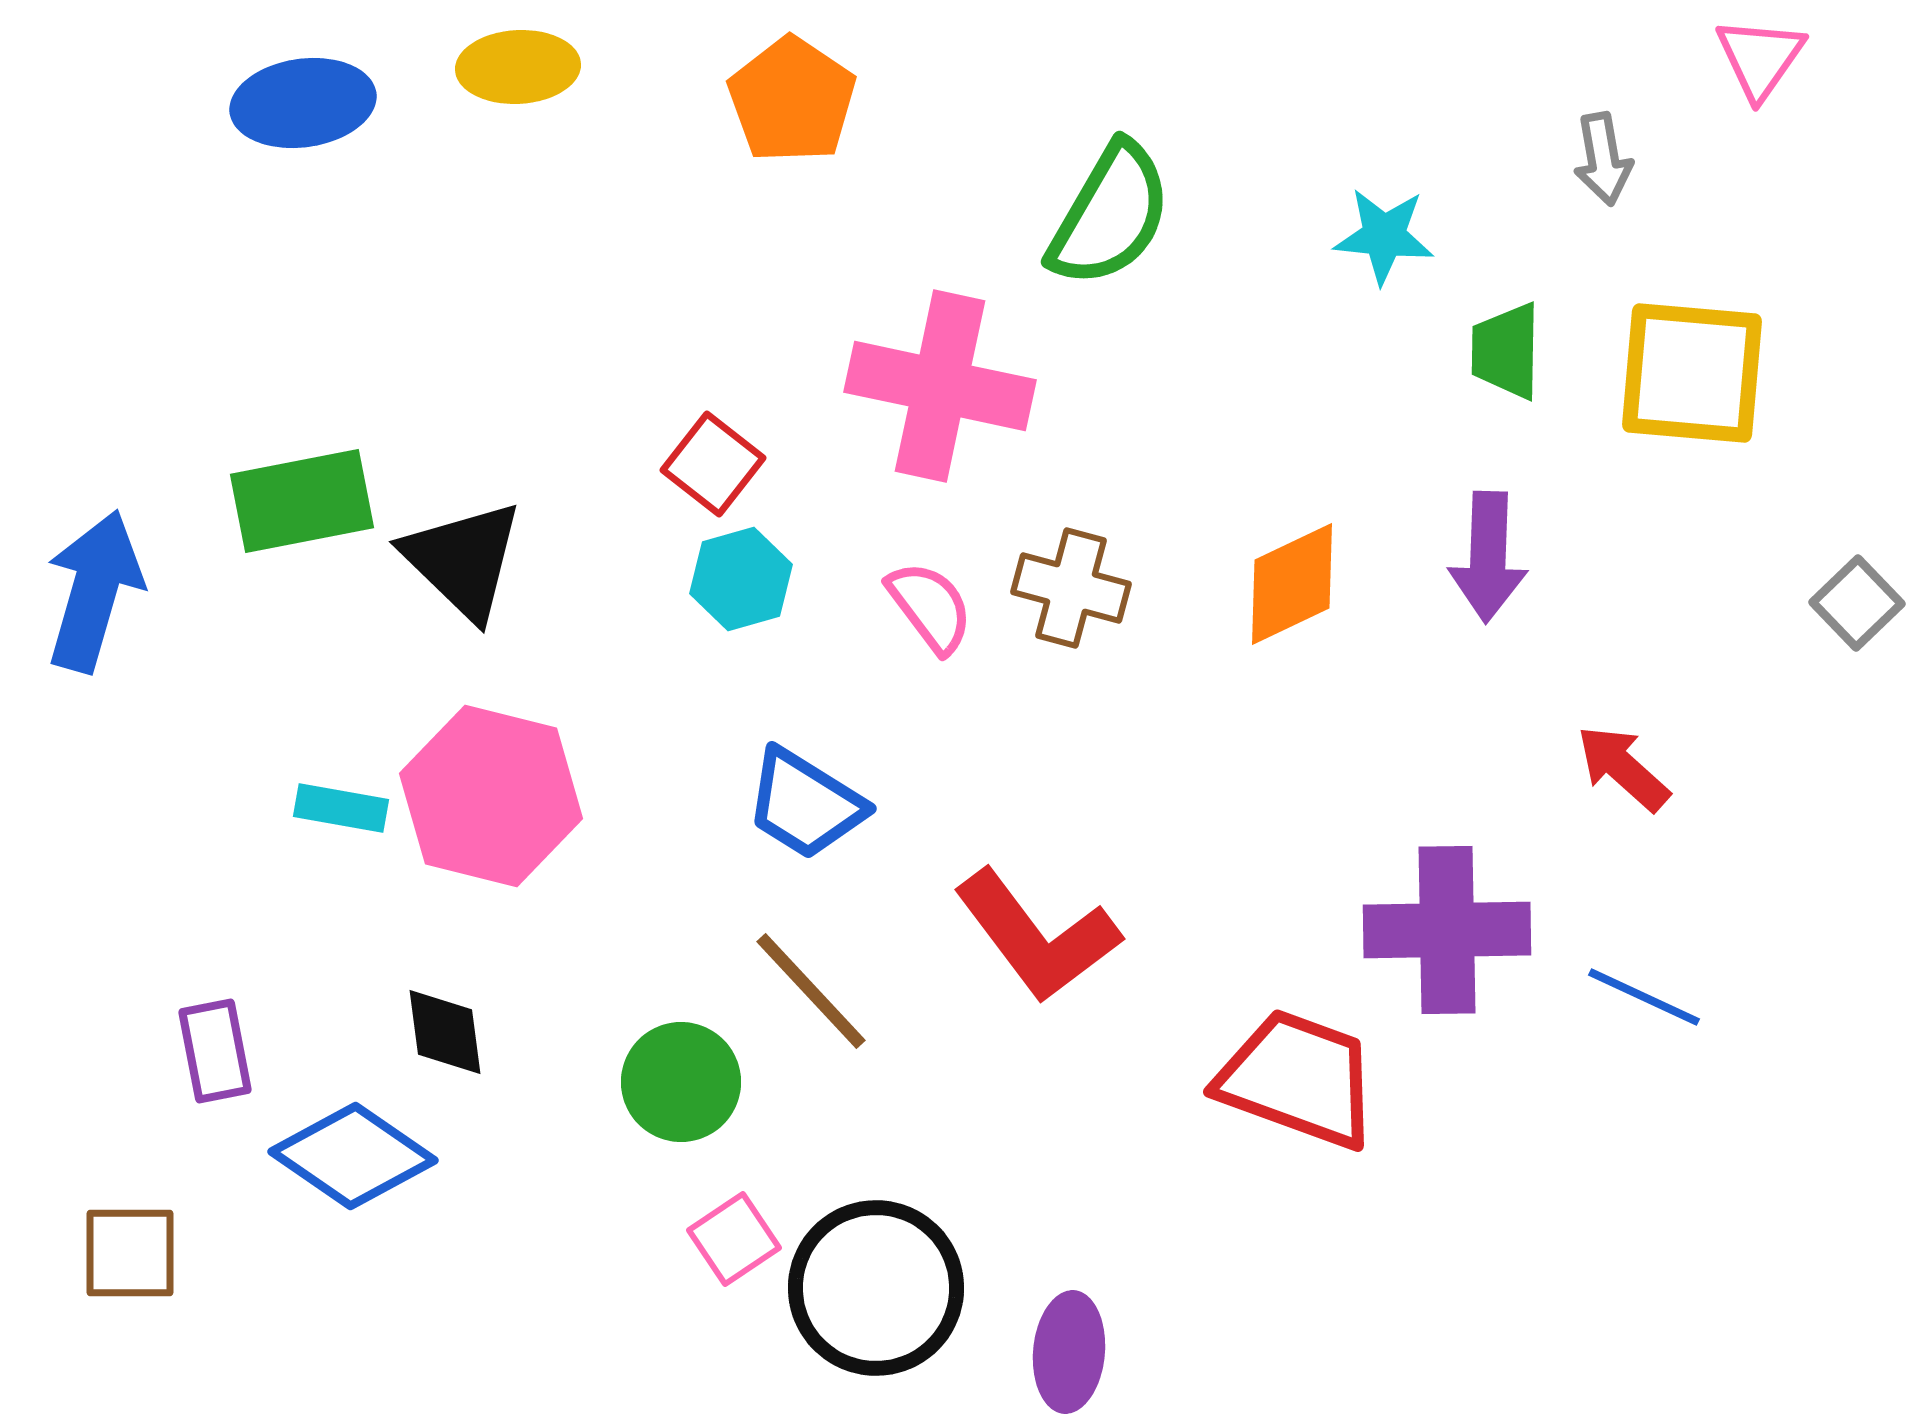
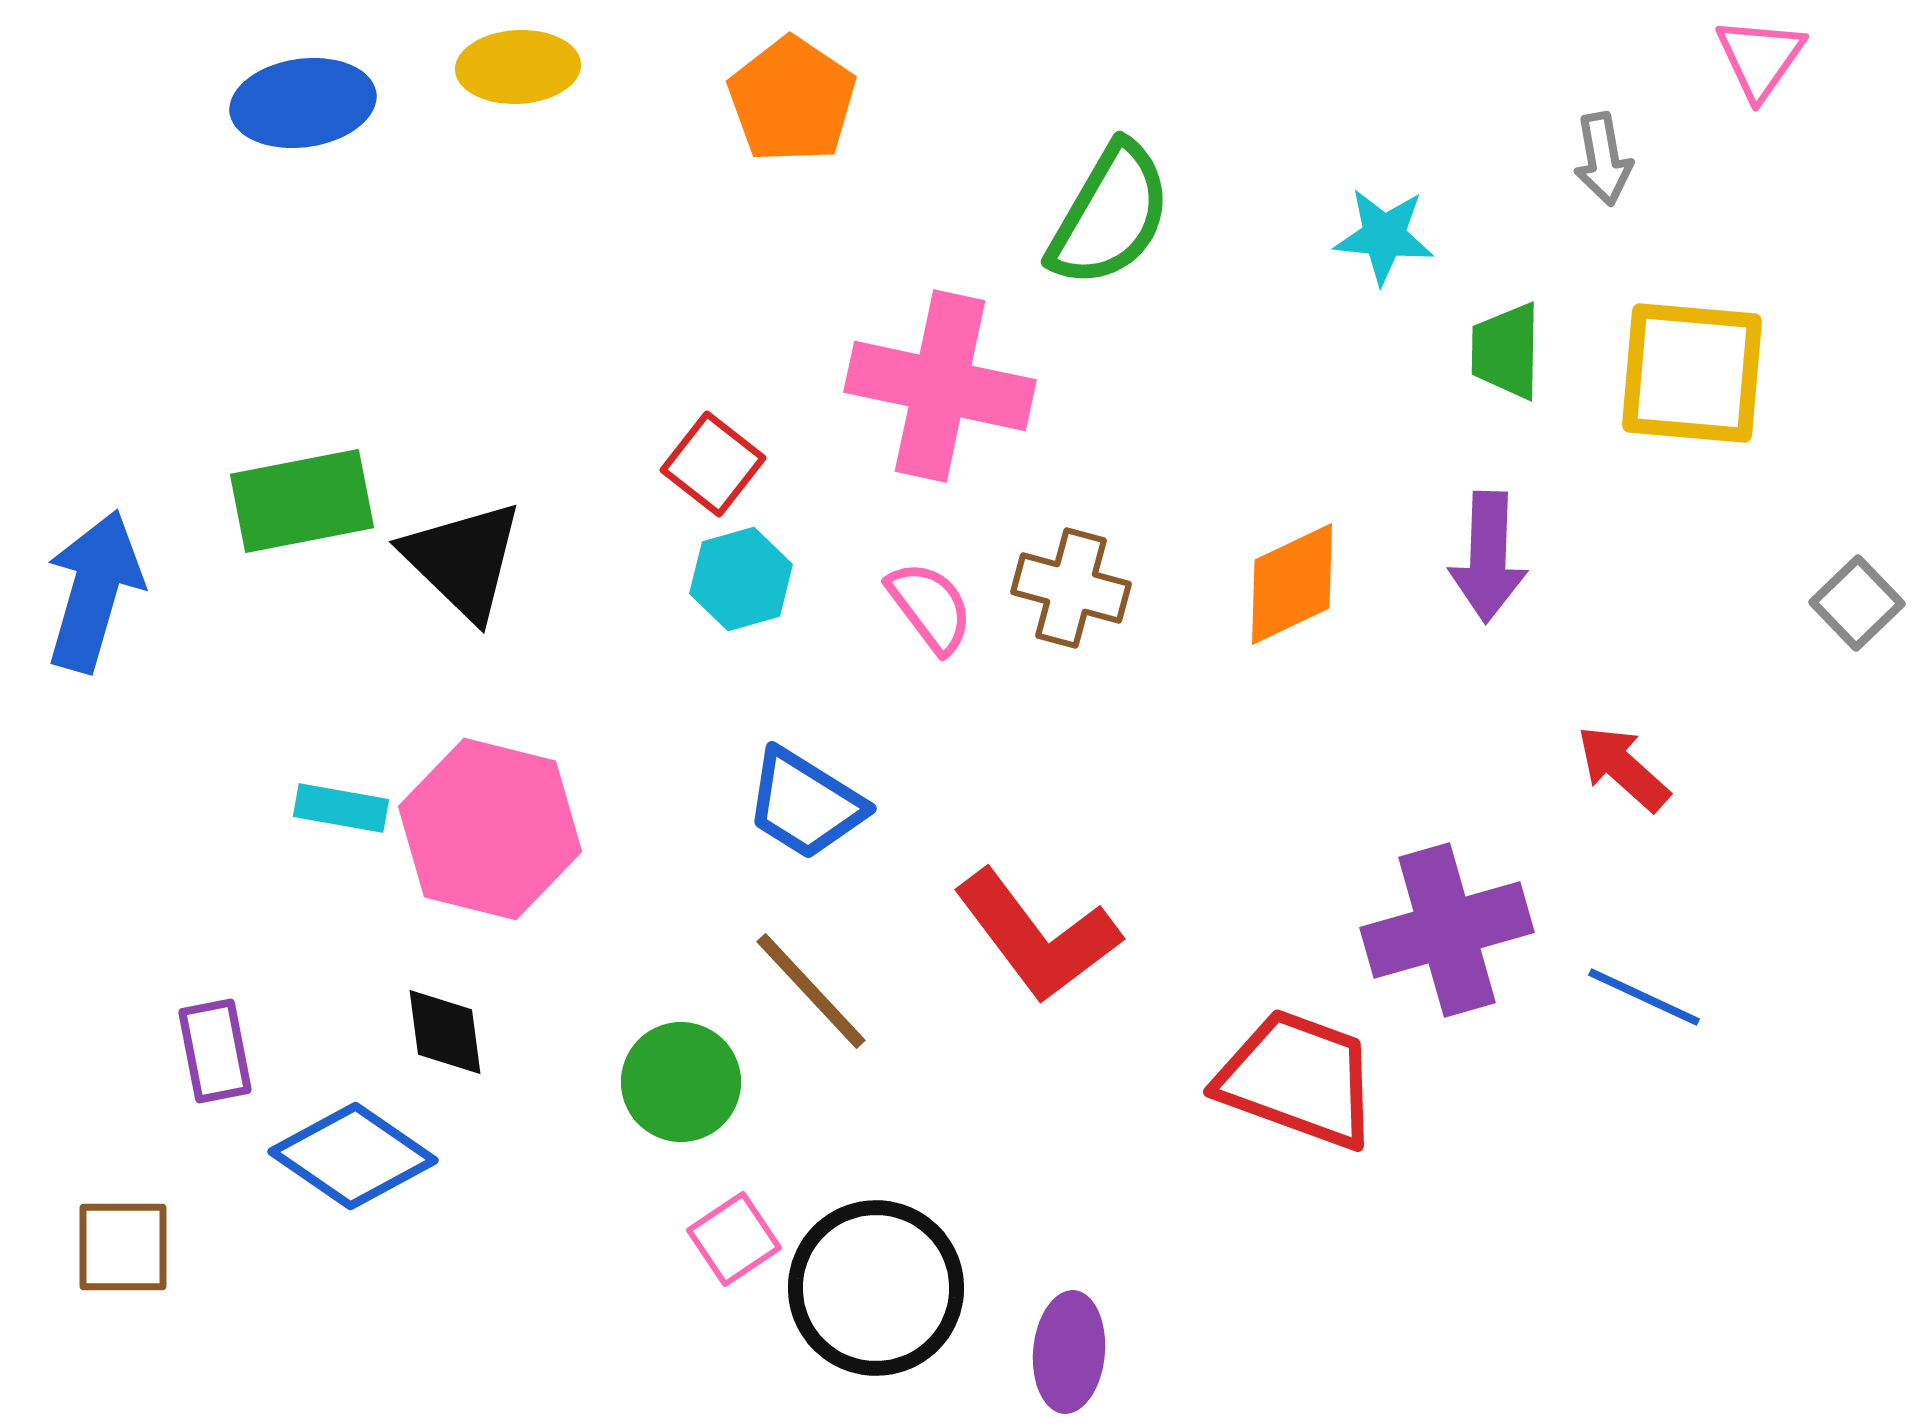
pink hexagon: moved 1 px left, 33 px down
purple cross: rotated 15 degrees counterclockwise
brown square: moved 7 px left, 6 px up
